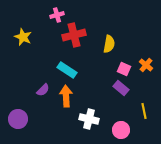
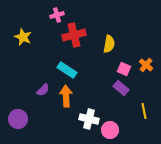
pink circle: moved 11 px left
